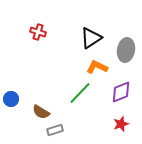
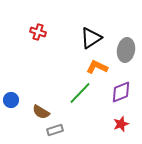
blue circle: moved 1 px down
